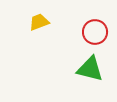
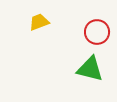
red circle: moved 2 px right
